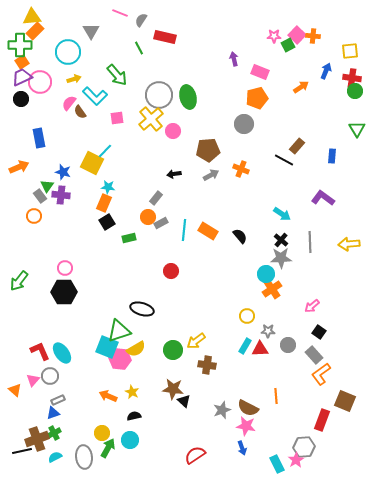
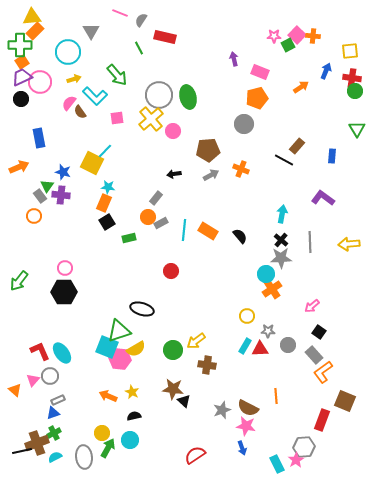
cyan arrow at (282, 214): rotated 114 degrees counterclockwise
orange L-shape at (321, 374): moved 2 px right, 2 px up
brown cross at (37, 439): moved 4 px down
